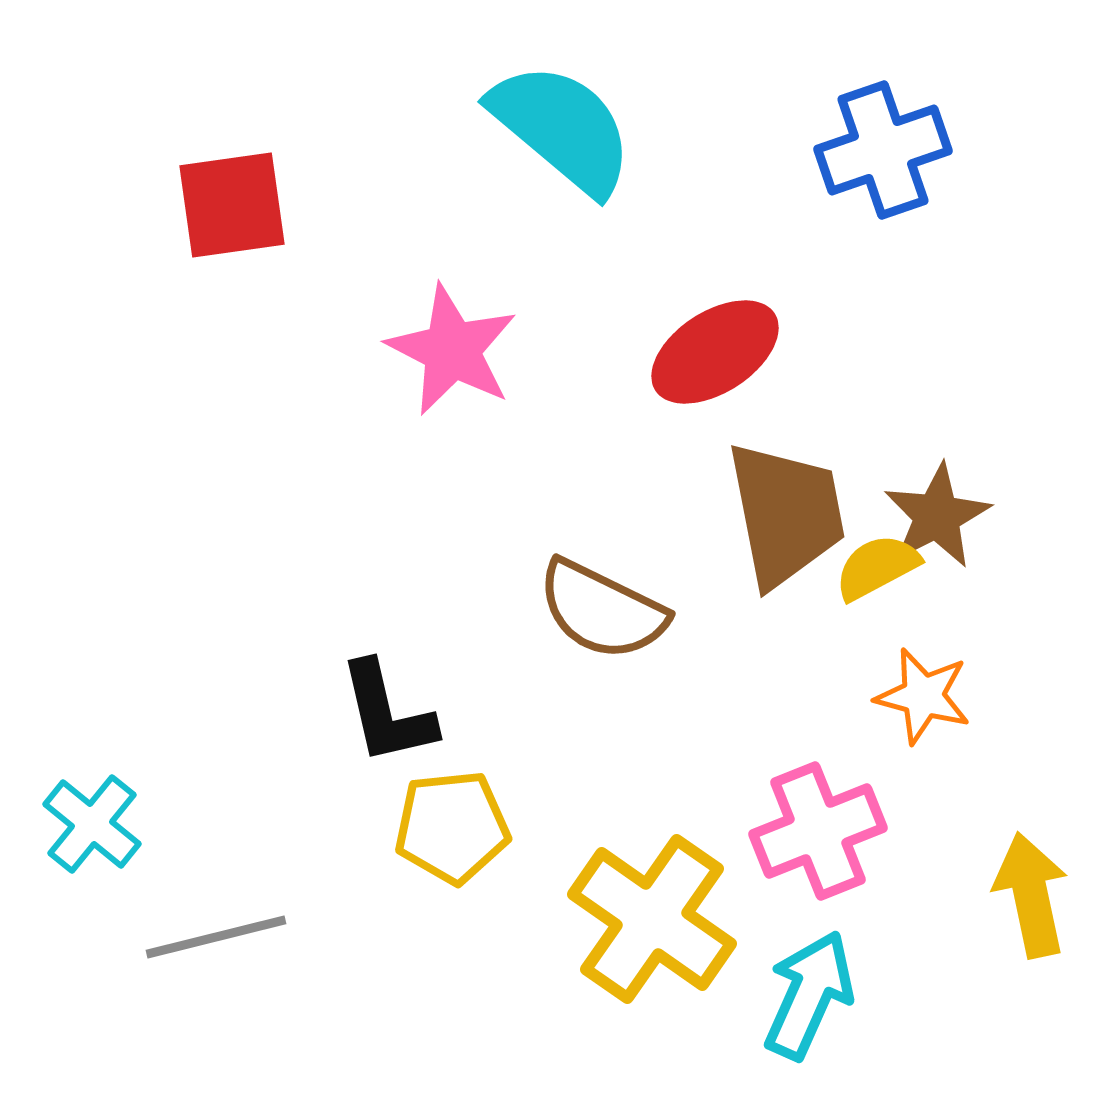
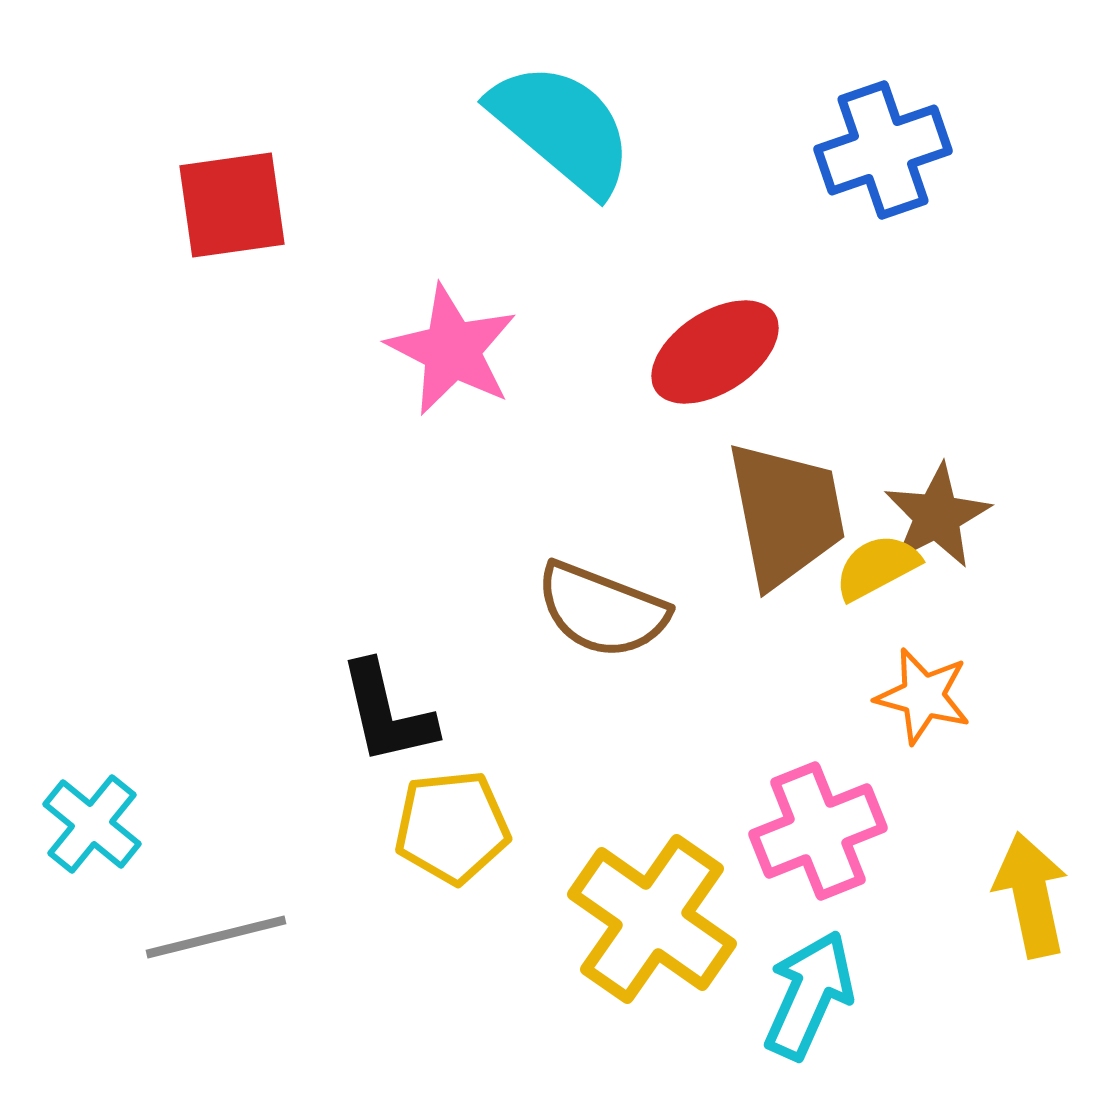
brown semicircle: rotated 5 degrees counterclockwise
